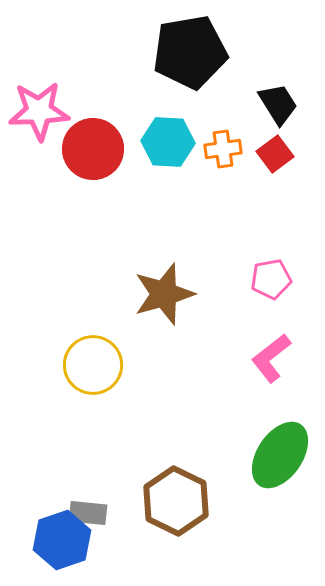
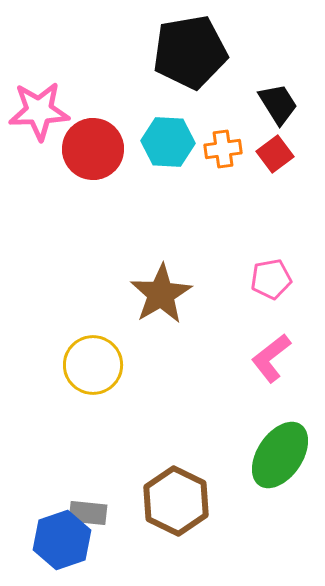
brown star: moved 3 px left; rotated 14 degrees counterclockwise
